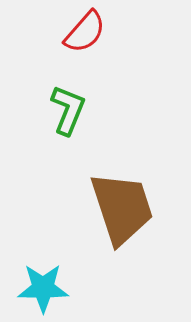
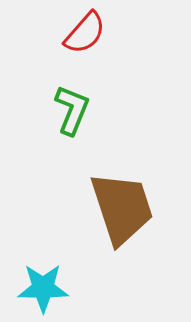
red semicircle: moved 1 px down
green L-shape: moved 4 px right
